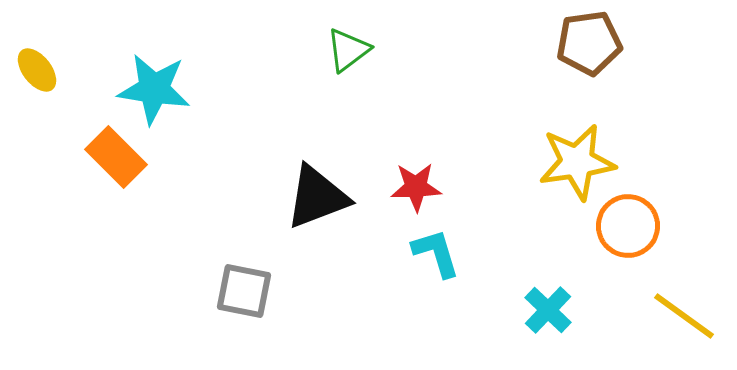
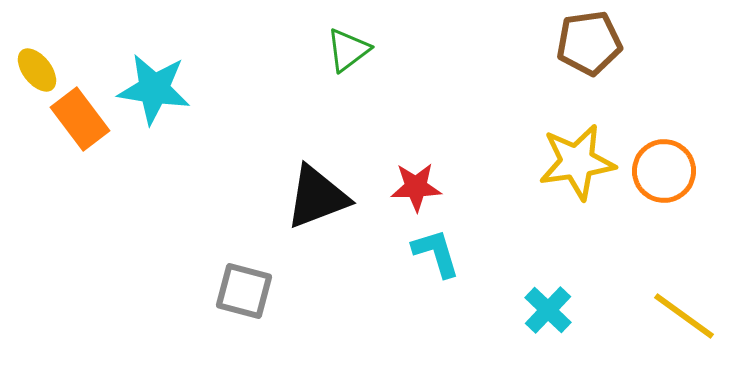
orange rectangle: moved 36 px left, 38 px up; rotated 8 degrees clockwise
orange circle: moved 36 px right, 55 px up
gray square: rotated 4 degrees clockwise
